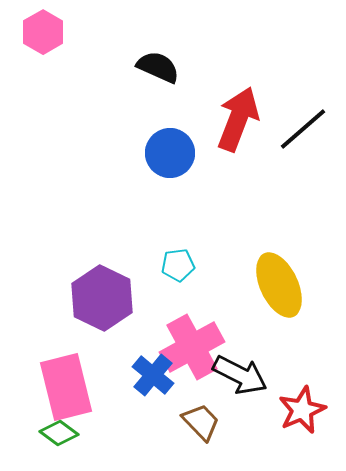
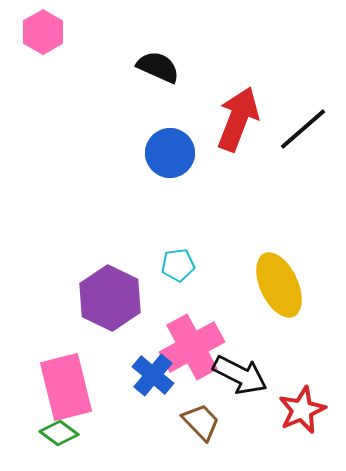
purple hexagon: moved 8 px right
